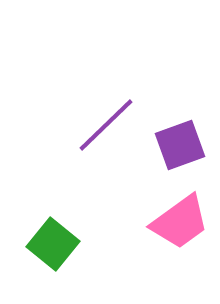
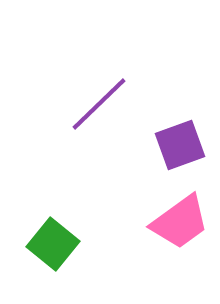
purple line: moved 7 px left, 21 px up
